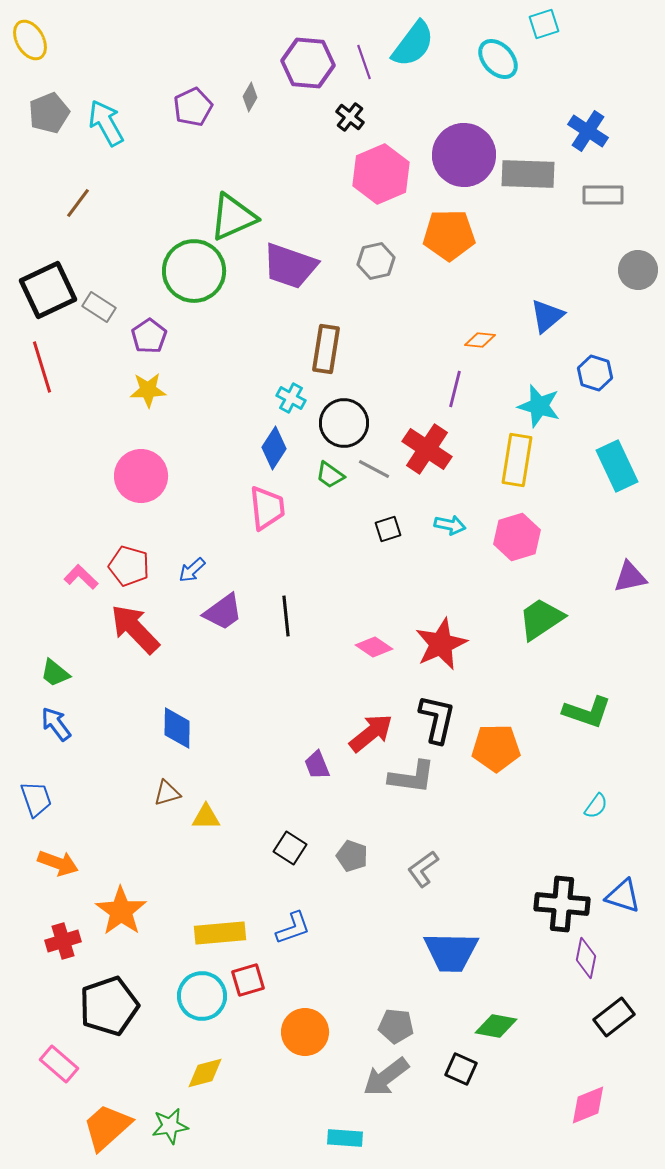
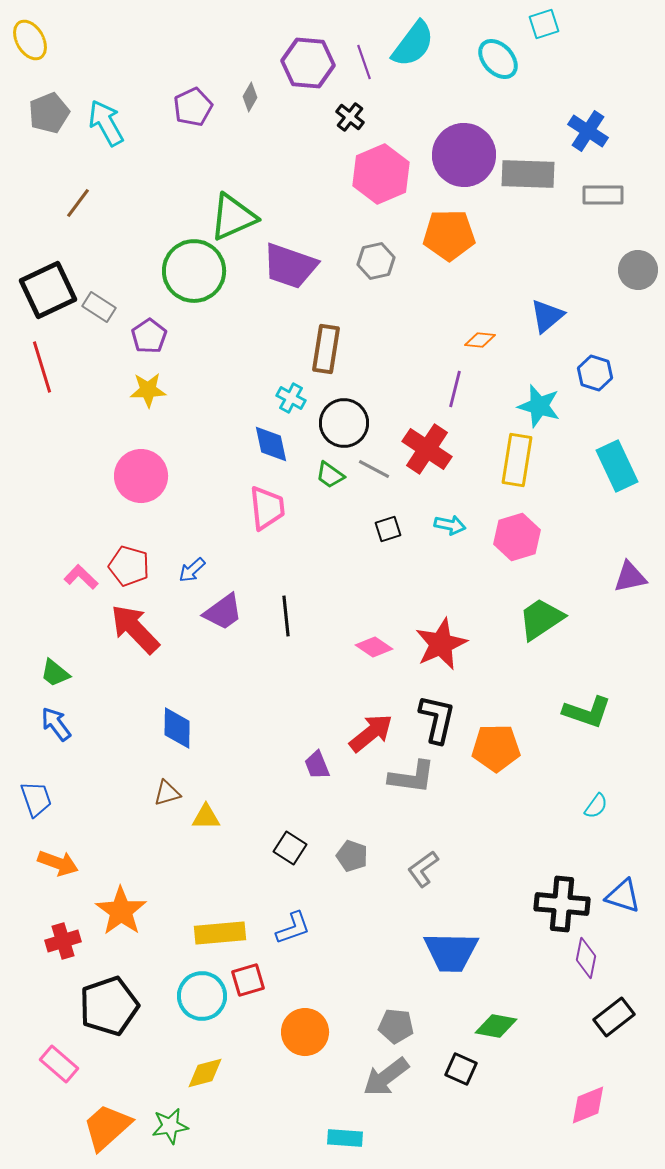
blue diamond at (274, 448): moved 3 px left, 4 px up; rotated 45 degrees counterclockwise
